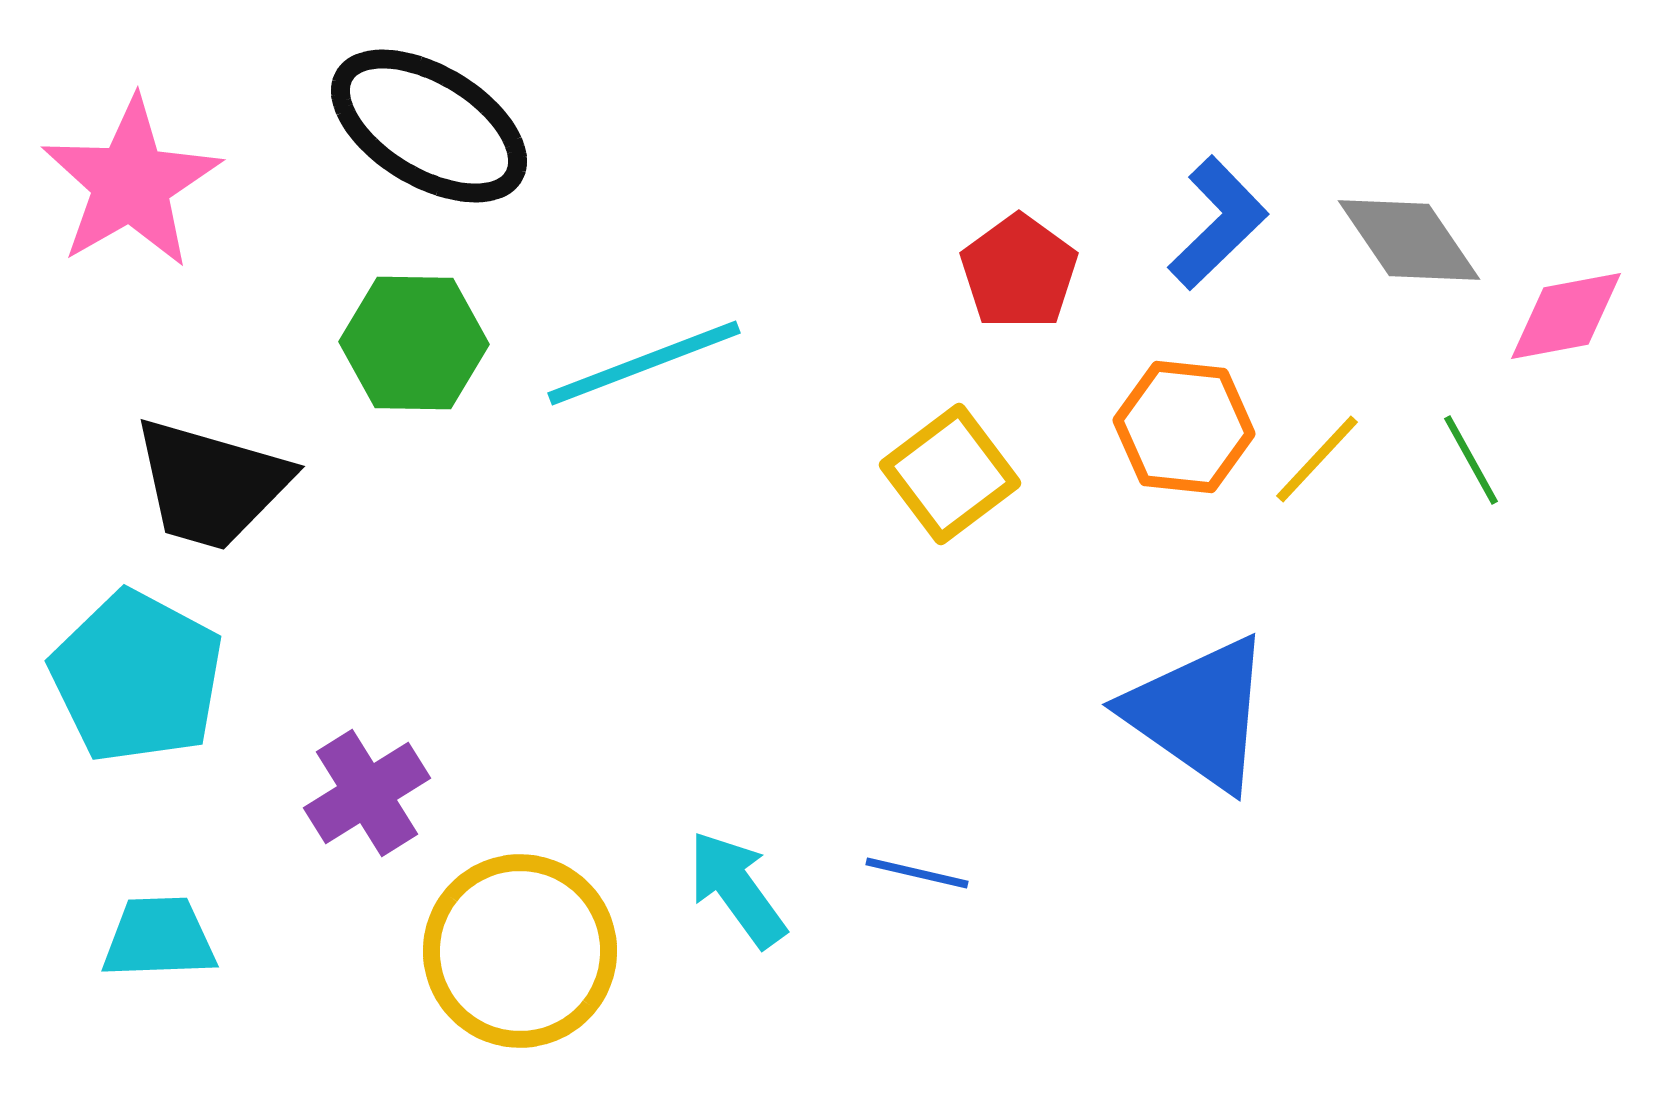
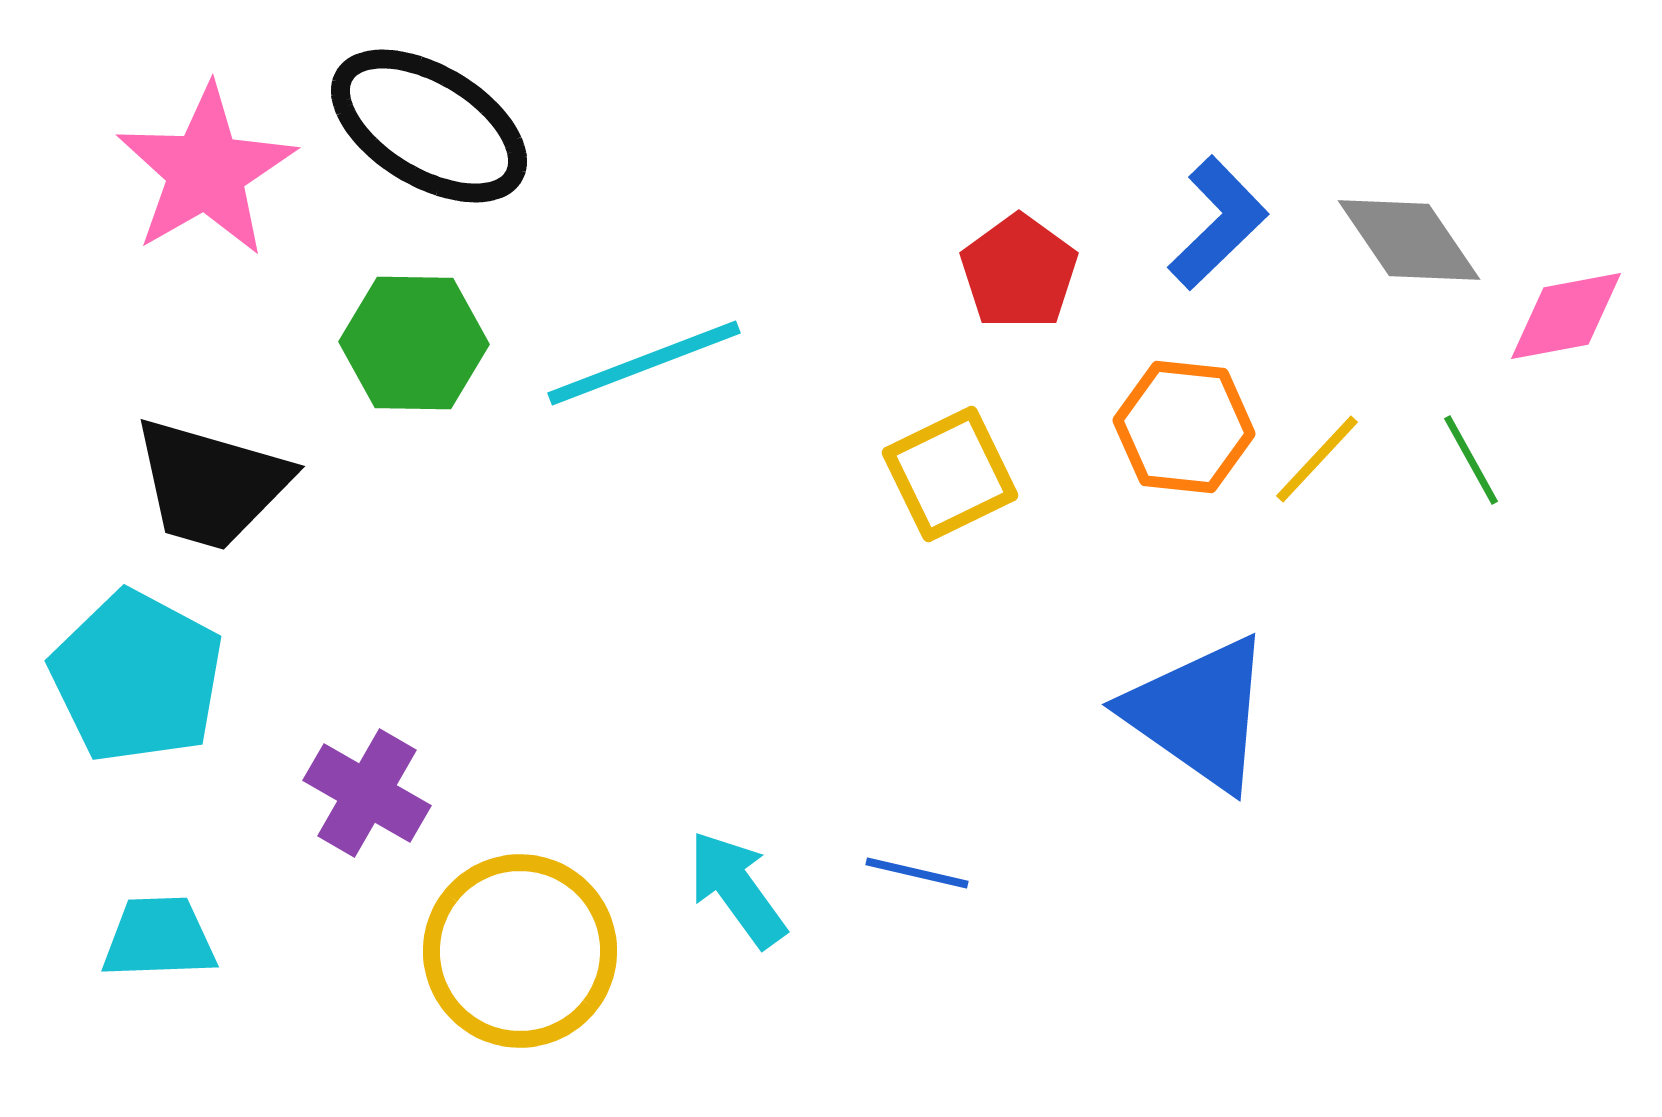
pink star: moved 75 px right, 12 px up
yellow square: rotated 11 degrees clockwise
purple cross: rotated 28 degrees counterclockwise
